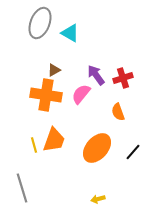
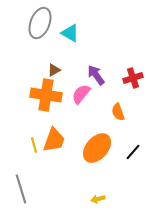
red cross: moved 10 px right
gray line: moved 1 px left, 1 px down
